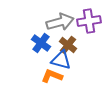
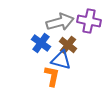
purple cross: rotated 20 degrees clockwise
orange L-shape: rotated 80 degrees clockwise
